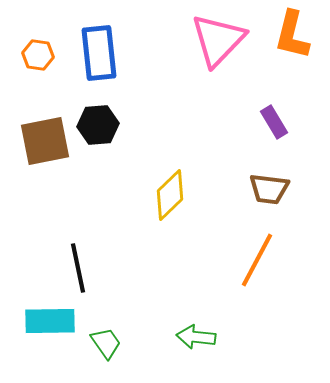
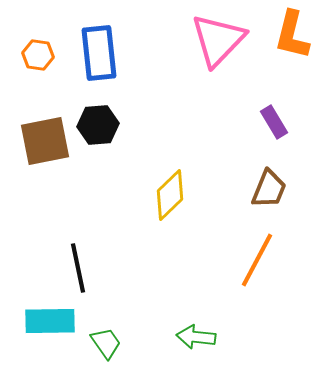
brown trapezoid: rotated 75 degrees counterclockwise
